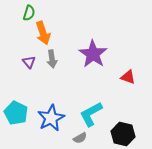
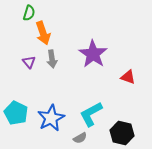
black hexagon: moved 1 px left, 1 px up
